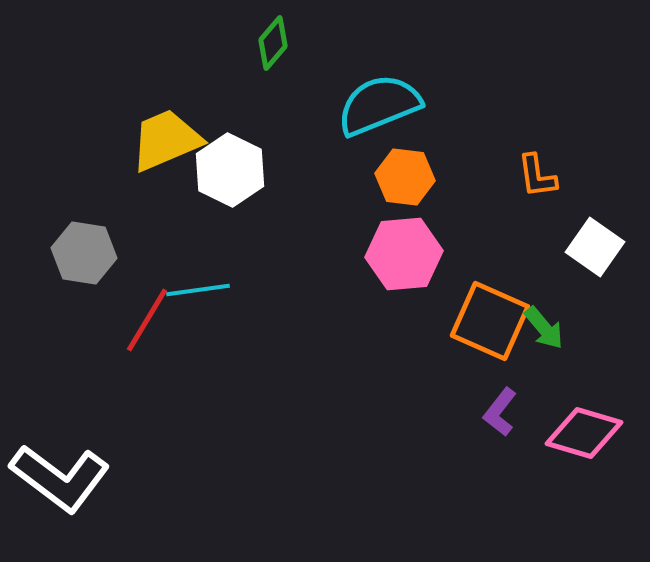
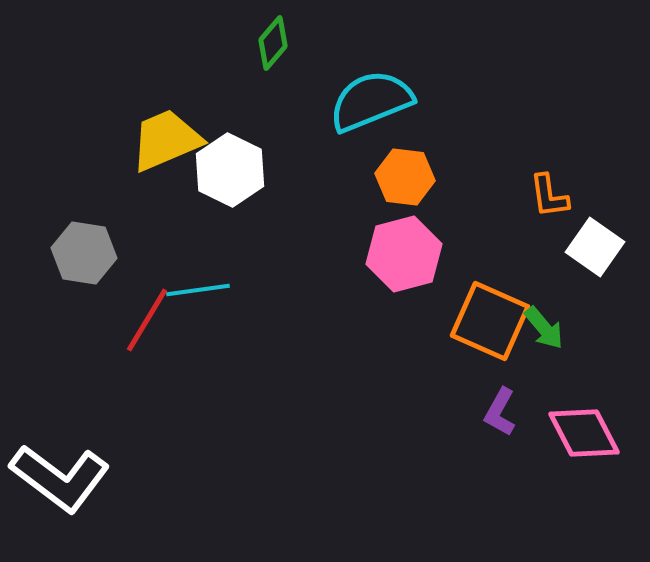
cyan semicircle: moved 8 px left, 4 px up
orange L-shape: moved 12 px right, 20 px down
pink hexagon: rotated 10 degrees counterclockwise
purple L-shape: rotated 9 degrees counterclockwise
pink diamond: rotated 46 degrees clockwise
